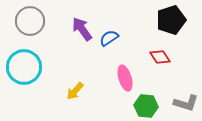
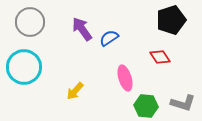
gray circle: moved 1 px down
gray L-shape: moved 3 px left
